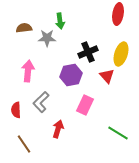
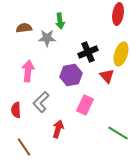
brown line: moved 3 px down
